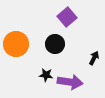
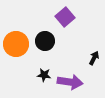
purple square: moved 2 px left
black circle: moved 10 px left, 3 px up
black star: moved 2 px left
